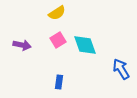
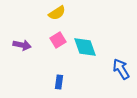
cyan diamond: moved 2 px down
